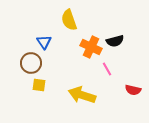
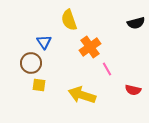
black semicircle: moved 21 px right, 18 px up
orange cross: moved 1 px left; rotated 30 degrees clockwise
